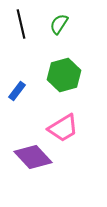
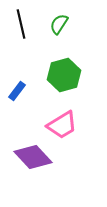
pink trapezoid: moved 1 px left, 3 px up
